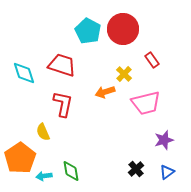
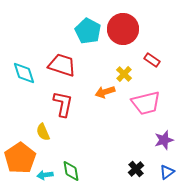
red rectangle: rotated 21 degrees counterclockwise
cyan arrow: moved 1 px right, 1 px up
